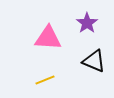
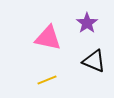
pink triangle: rotated 8 degrees clockwise
yellow line: moved 2 px right
